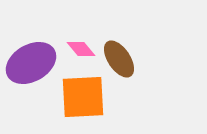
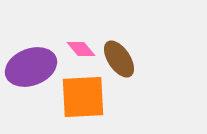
purple ellipse: moved 4 px down; rotated 9 degrees clockwise
